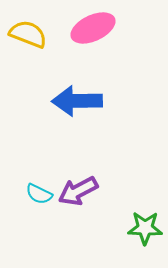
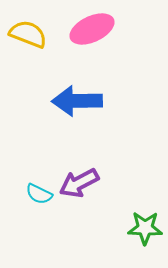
pink ellipse: moved 1 px left, 1 px down
purple arrow: moved 1 px right, 8 px up
